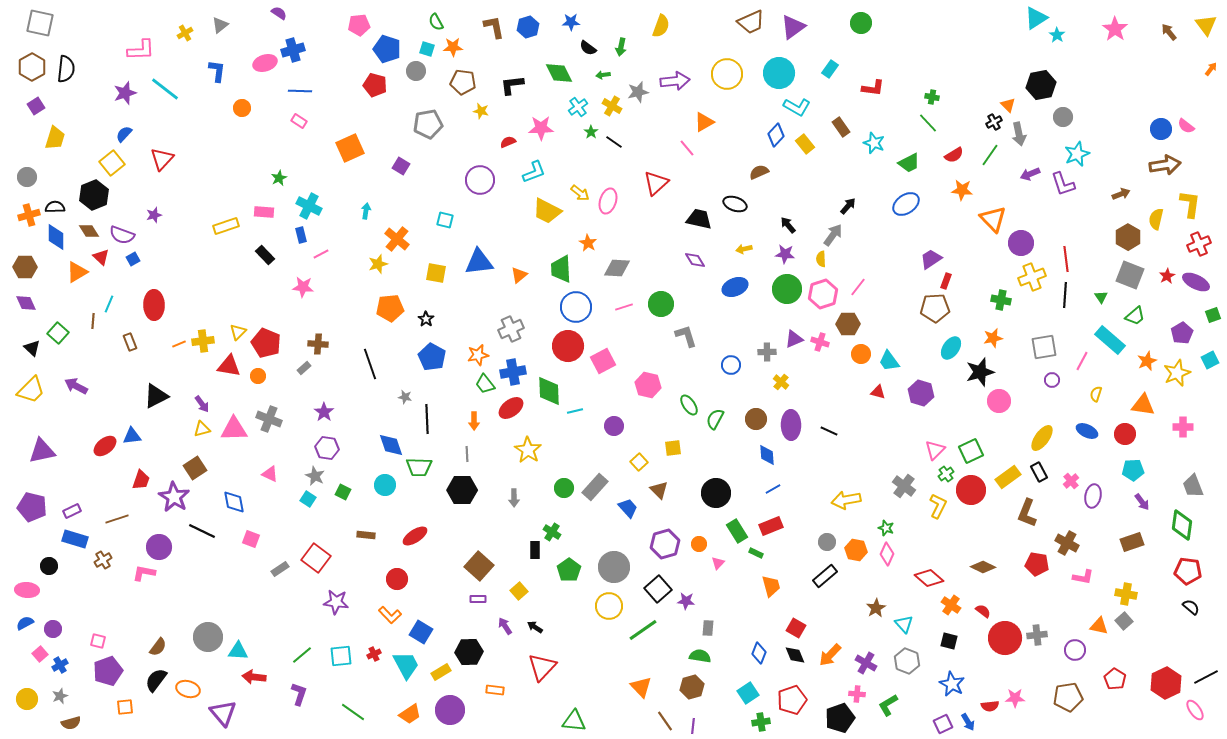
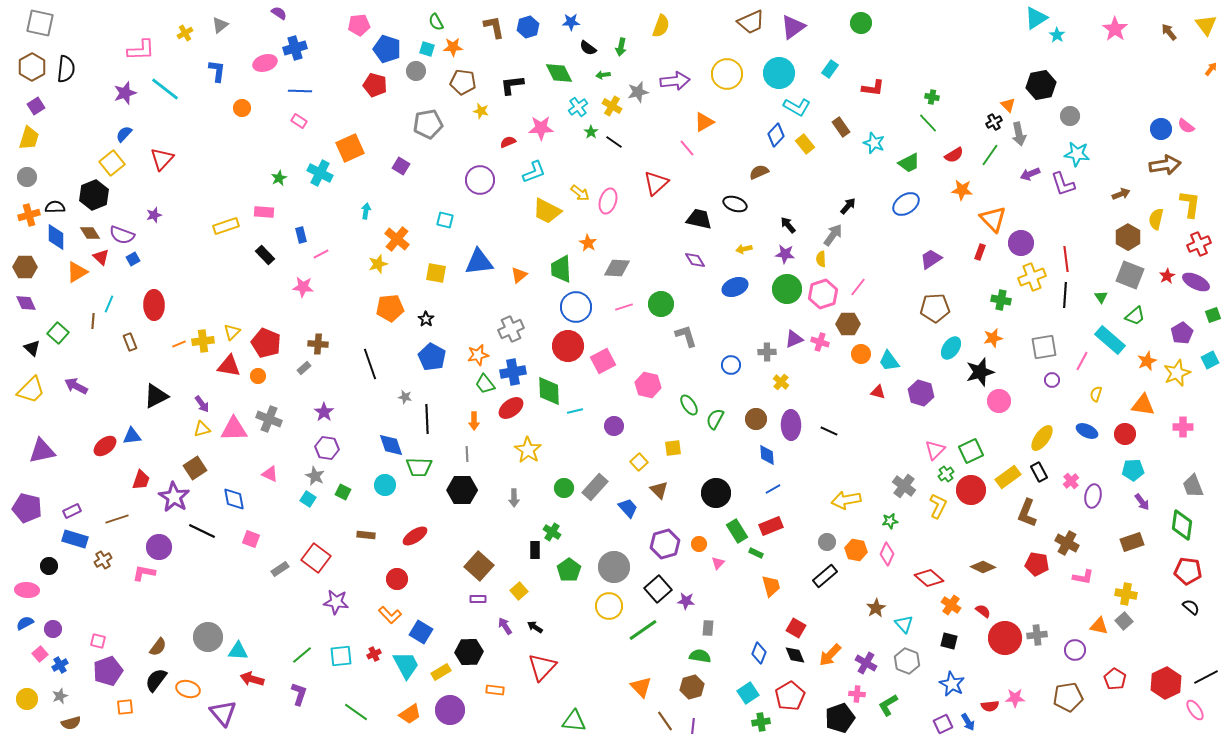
blue cross at (293, 50): moved 2 px right, 2 px up
gray circle at (1063, 117): moved 7 px right, 1 px up
yellow trapezoid at (55, 138): moved 26 px left
cyan star at (1077, 154): rotated 30 degrees clockwise
cyan cross at (309, 206): moved 11 px right, 33 px up
brown diamond at (89, 231): moved 1 px right, 2 px down
red rectangle at (946, 281): moved 34 px right, 29 px up
yellow triangle at (238, 332): moved 6 px left
blue diamond at (234, 502): moved 3 px up
purple pentagon at (32, 507): moved 5 px left, 1 px down
green star at (886, 528): moved 4 px right, 7 px up; rotated 28 degrees counterclockwise
red arrow at (254, 677): moved 2 px left, 2 px down; rotated 10 degrees clockwise
red pentagon at (792, 700): moved 2 px left, 4 px up; rotated 12 degrees counterclockwise
green line at (353, 712): moved 3 px right
